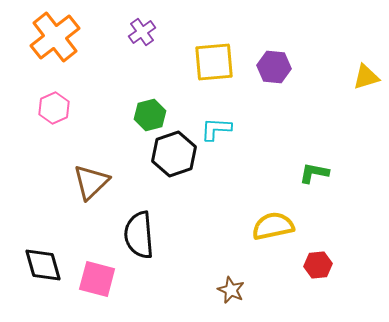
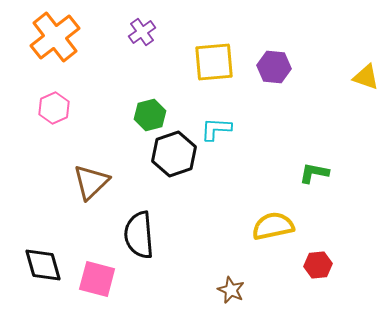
yellow triangle: rotated 36 degrees clockwise
